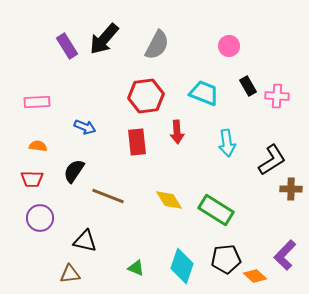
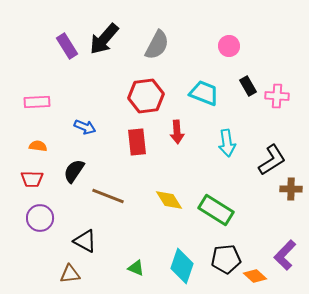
black triangle: rotated 15 degrees clockwise
